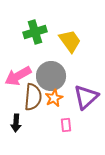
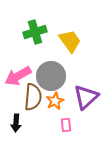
orange star: moved 1 px right, 3 px down
